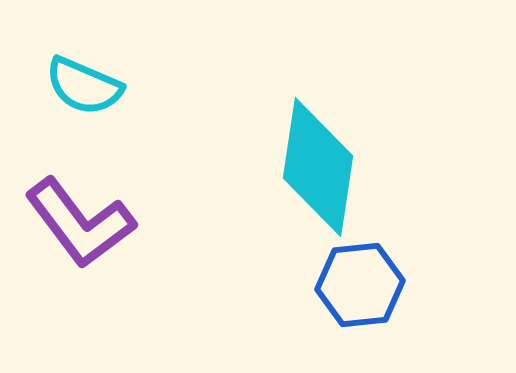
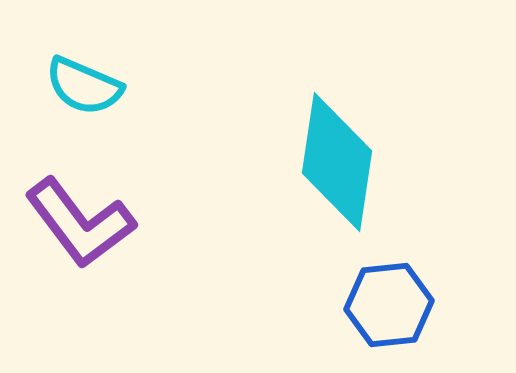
cyan diamond: moved 19 px right, 5 px up
blue hexagon: moved 29 px right, 20 px down
